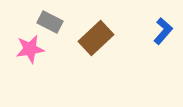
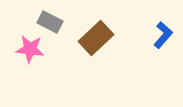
blue L-shape: moved 4 px down
pink star: rotated 16 degrees clockwise
